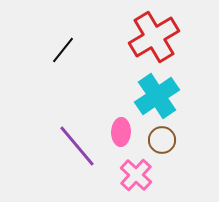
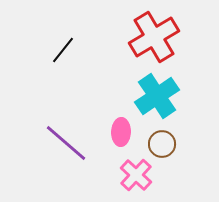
brown circle: moved 4 px down
purple line: moved 11 px left, 3 px up; rotated 9 degrees counterclockwise
